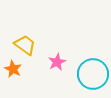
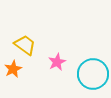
orange star: rotated 18 degrees clockwise
